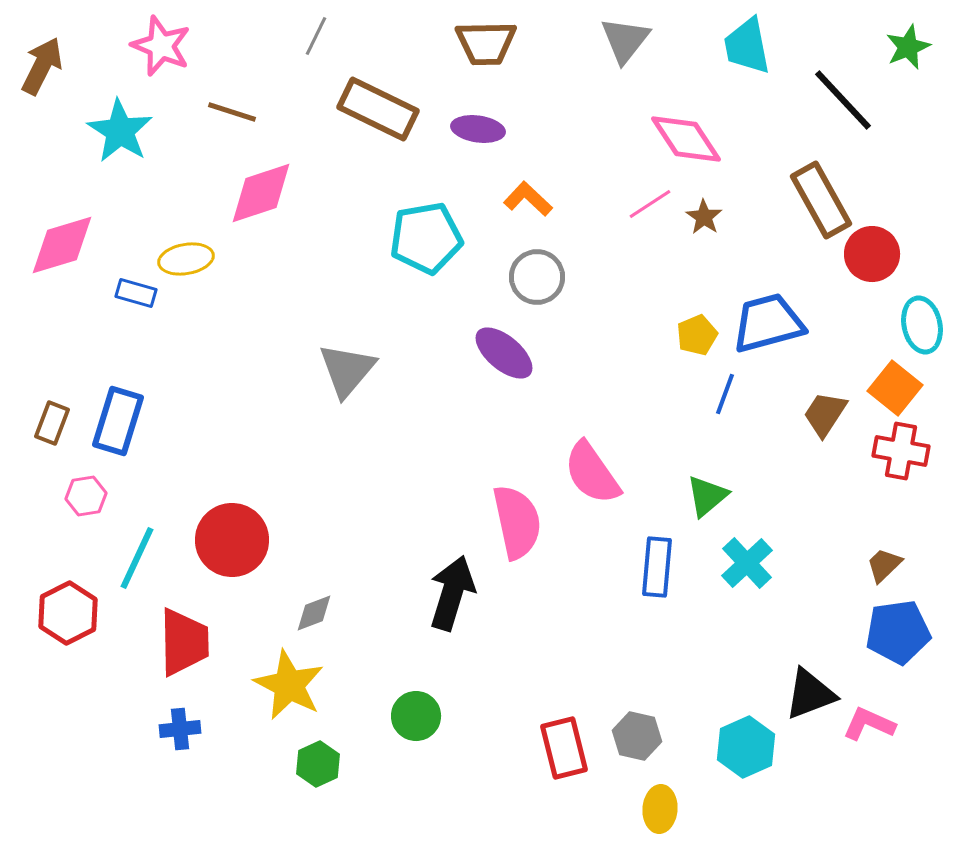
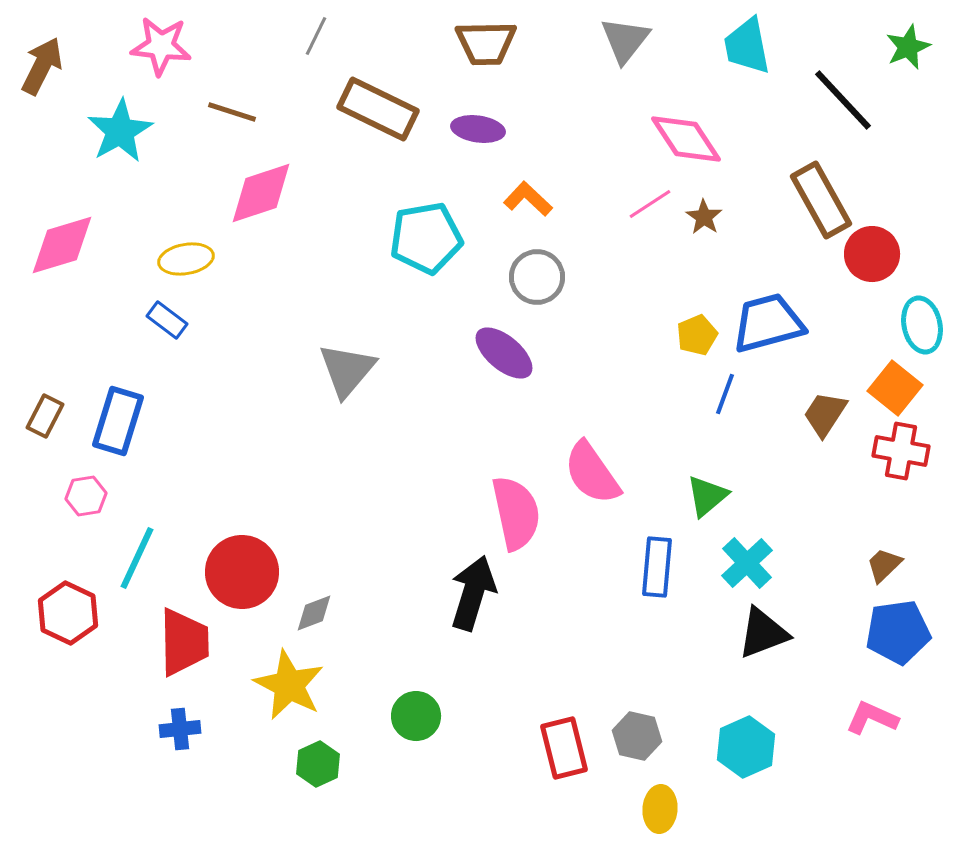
pink star at (161, 46): rotated 16 degrees counterclockwise
cyan star at (120, 131): rotated 10 degrees clockwise
blue rectangle at (136, 293): moved 31 px right, 27 px down; rotated 21 degrees clockwise
brown rectangle at (52, 423): moved 7 px left, 7 px up; rotated 6 degrees clockwise
pink semicircle at (517, 522): moved 1 px left, 9 px up
red circle at (232, 540): moved 10 px right, 32 px down
black arrow at (452, 593): moved 21 px right
red hexagon at (68, 613): rotated 8 degrees counterclockwise
black triangle at (810, 694): moved 47 px left, 61 px up
pink L-shape at (869, 724): moved 3 px right, 6 px up
